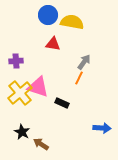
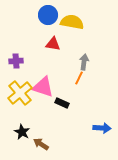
gray arrow: rotated 28 degrees counterclockwise
pink triangle: moved 5 px right
